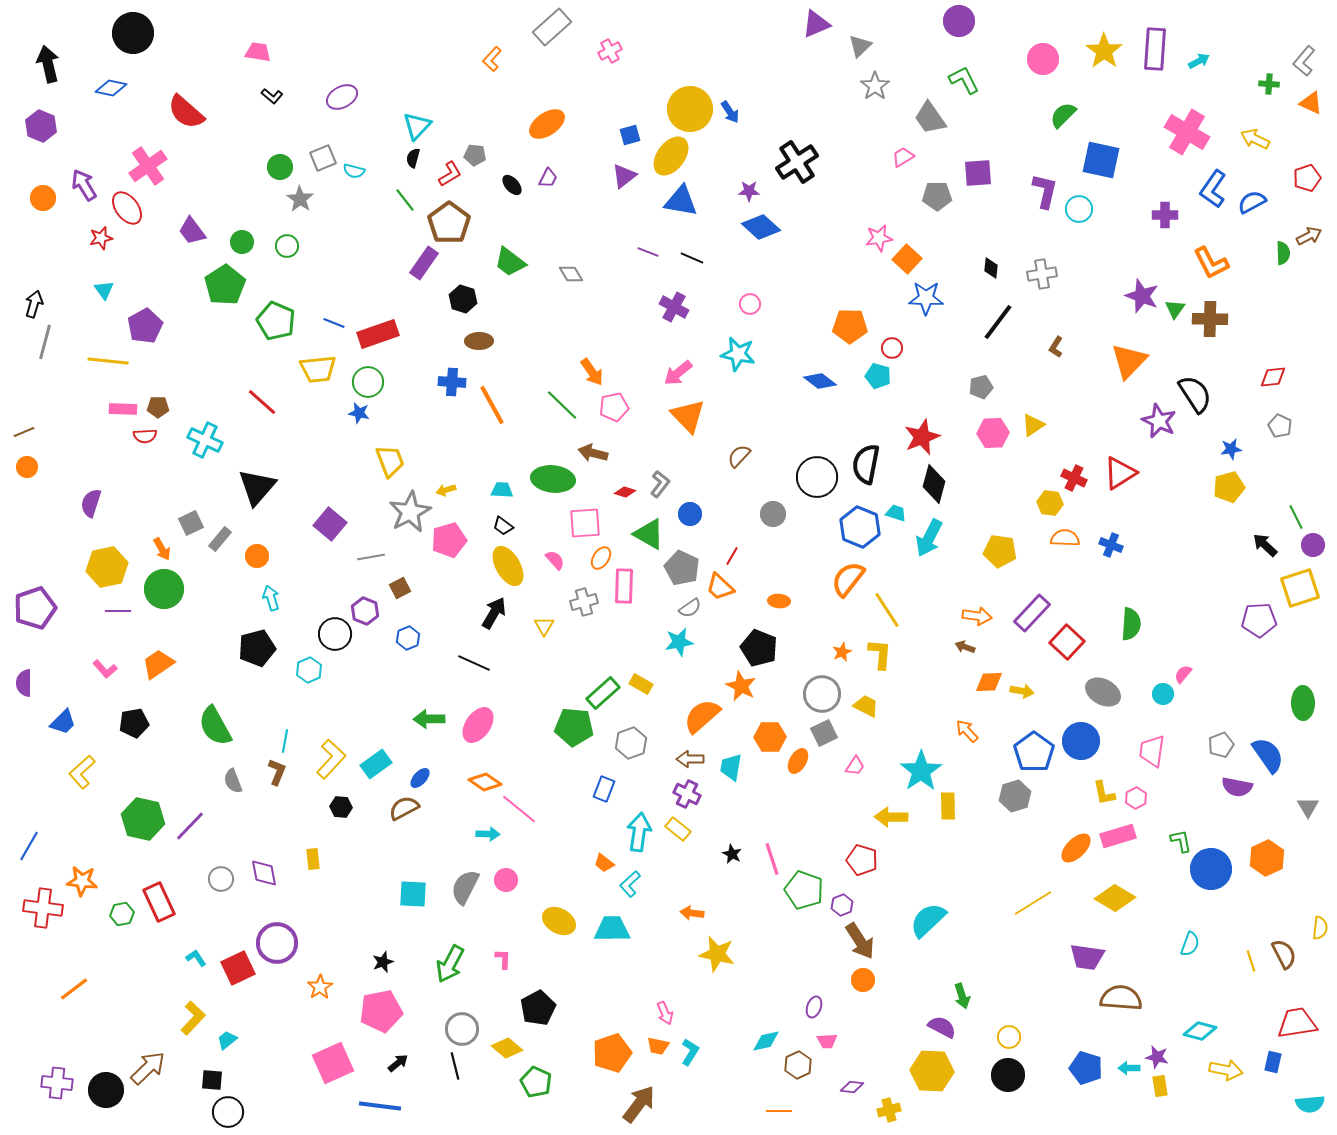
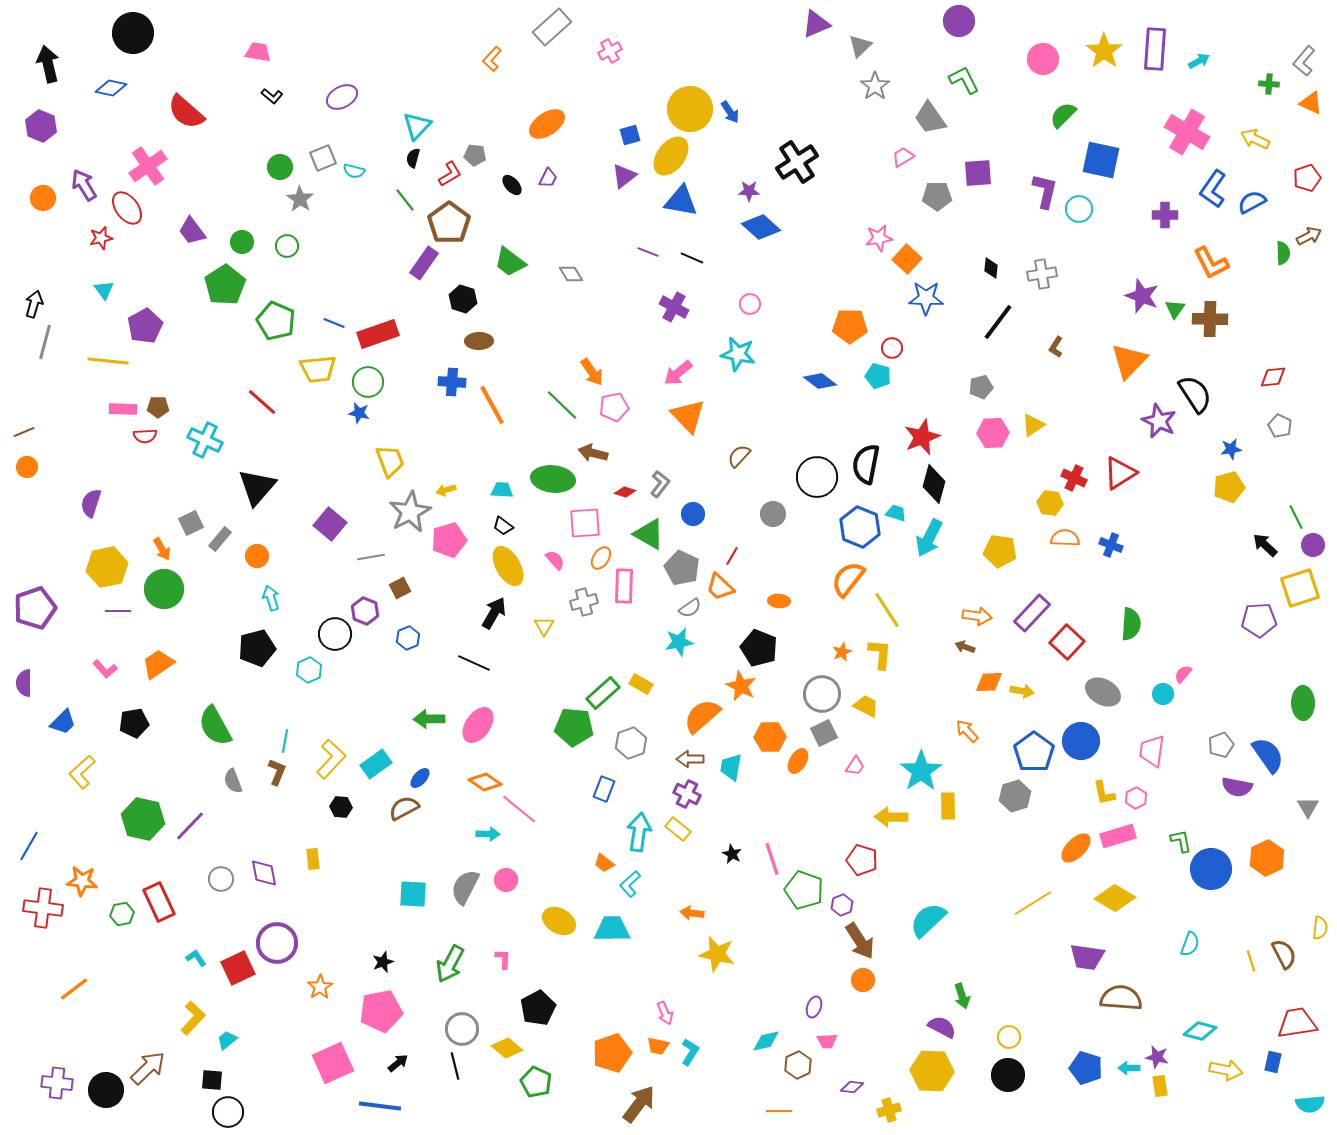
blue circle at (690, 514): moved 3 px right
